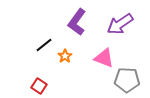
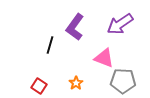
purple L-shape: moved 2 px left, 5 px down
black line: moved 6 px right; rotated 36 degrees counterclockwise
orange star: moved 11 px right, 27 px down
gray pentagon: moved 4 px left, 1 px down
